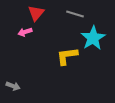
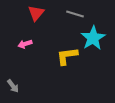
pink arrow: moved 12 px down
gray arrow: rotated 32 degrees clockwise
